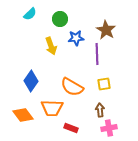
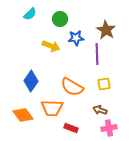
yellow arrow: rotated 48 degrees counterclockwise
brown arrow: rotated 64 degrees counterclockwise
